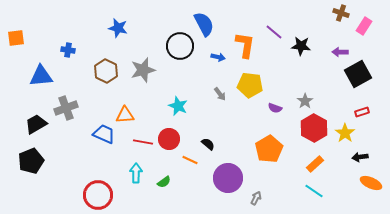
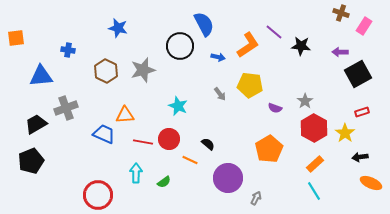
orange L-shape at (245, 45): moved 3 px right; rotated 48 degrees clockwise
cyan line at (314, 191): rotated 24 degrees clockwise
